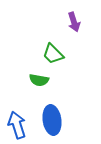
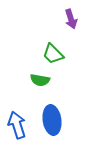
purple arrow: moved 3 px left, 3 px up
green semicircle: moved 1 px right
